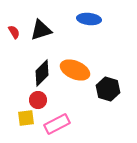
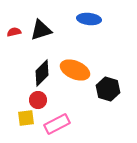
red semicircle: rotated 72 degrees counterclockwise
